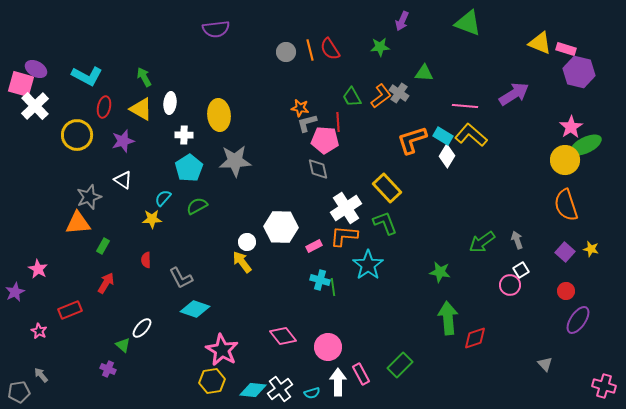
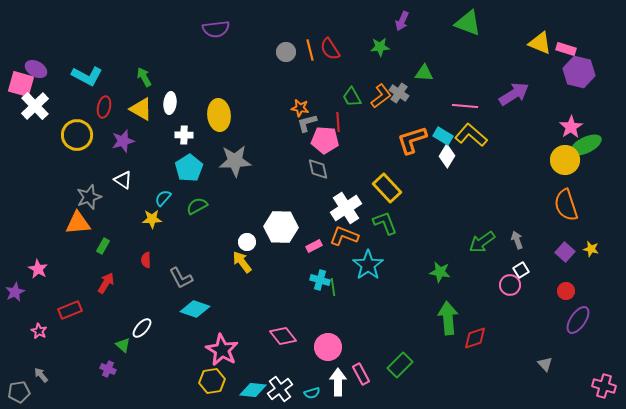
orange L-shape at (344, 236): rotated 16 degrees clockwise
